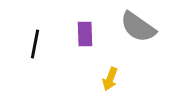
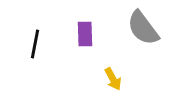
gray semicircle: moved 5 px right, 1 px down; rotated 18 degrees clockwise
yellow arrow: moved 3 px right; rotated 50 degrees counterclockwise
